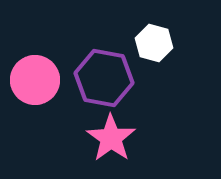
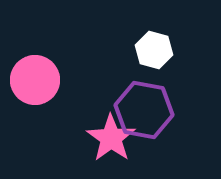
white hexagon: moved 7 px down
purple hexagon: moved 40 px right, 32 px down
